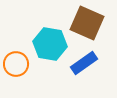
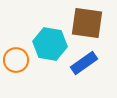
brown square: rotated 16 degrees counterclockwise
orange circle: moved 4 px up
